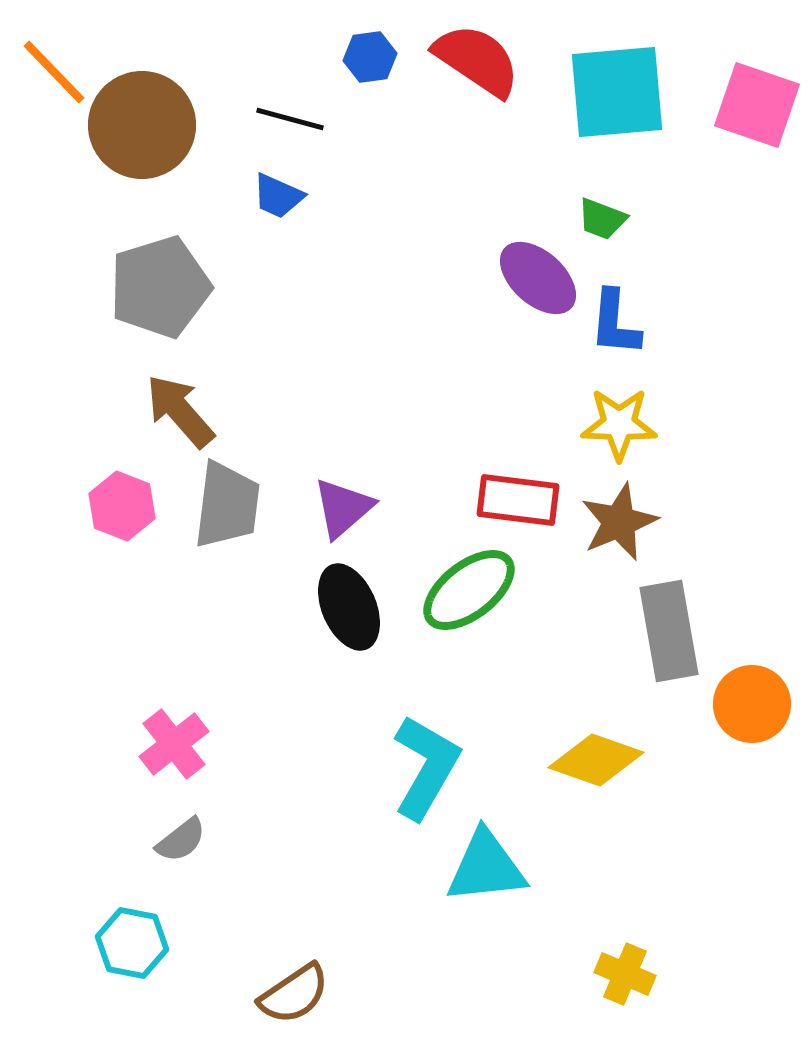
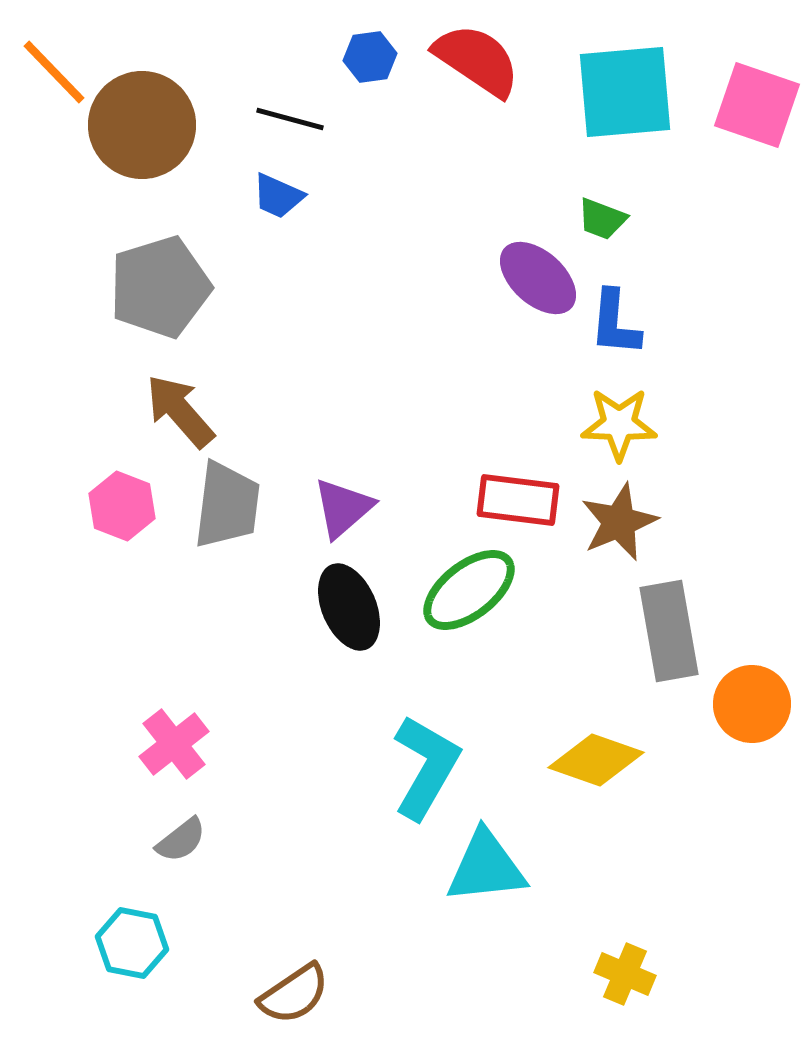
cyan square: moved 8 px right
